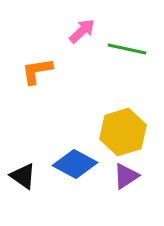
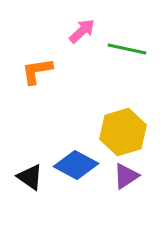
blue diamond: moved 1 px right, 1 px down
black triangle: moved 7 px right, 1 px down
